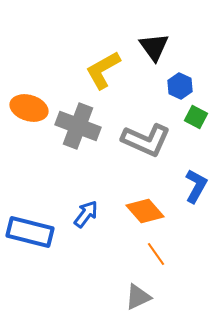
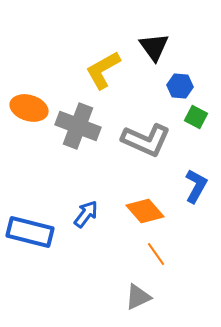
blue hexagon: rotated 20 degrees counterclockwise
